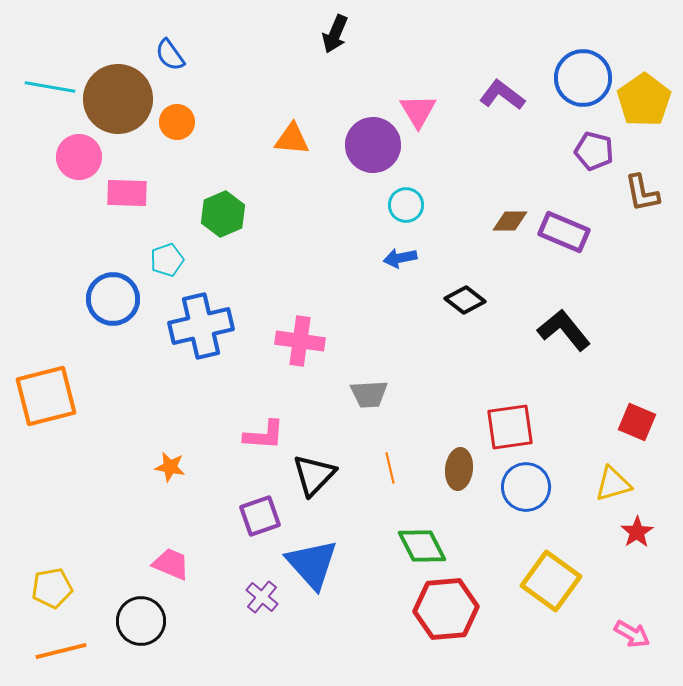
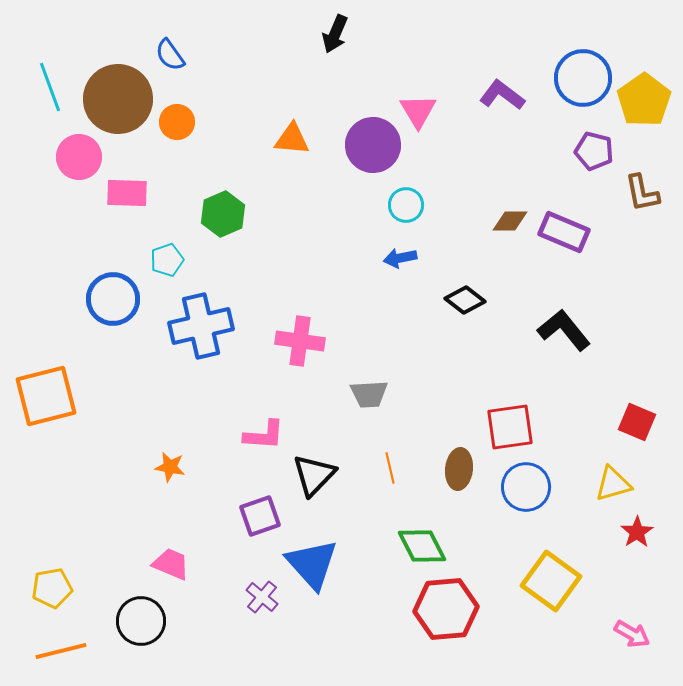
cyan line at (50, 87): rotated 60 degrees clockwise
